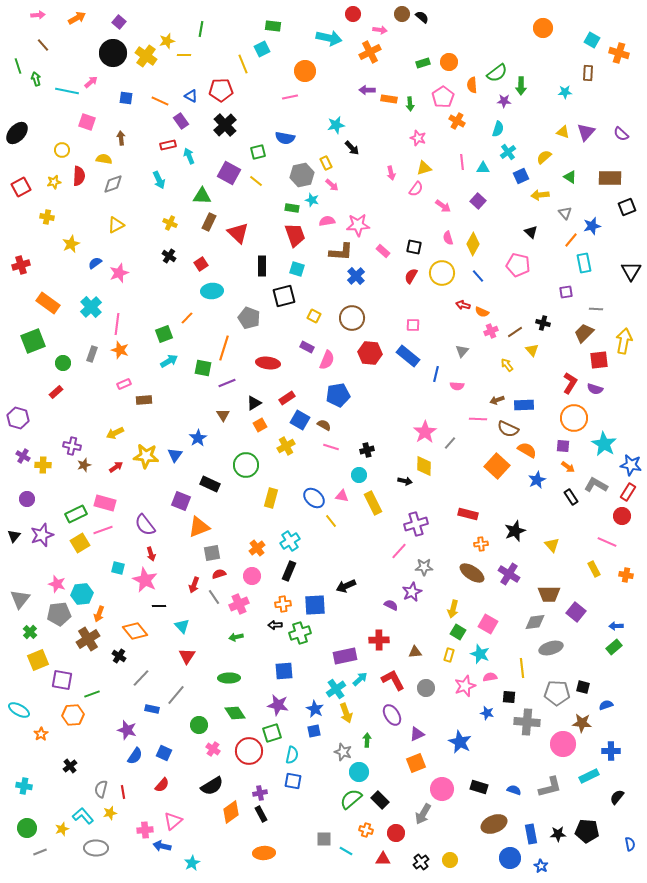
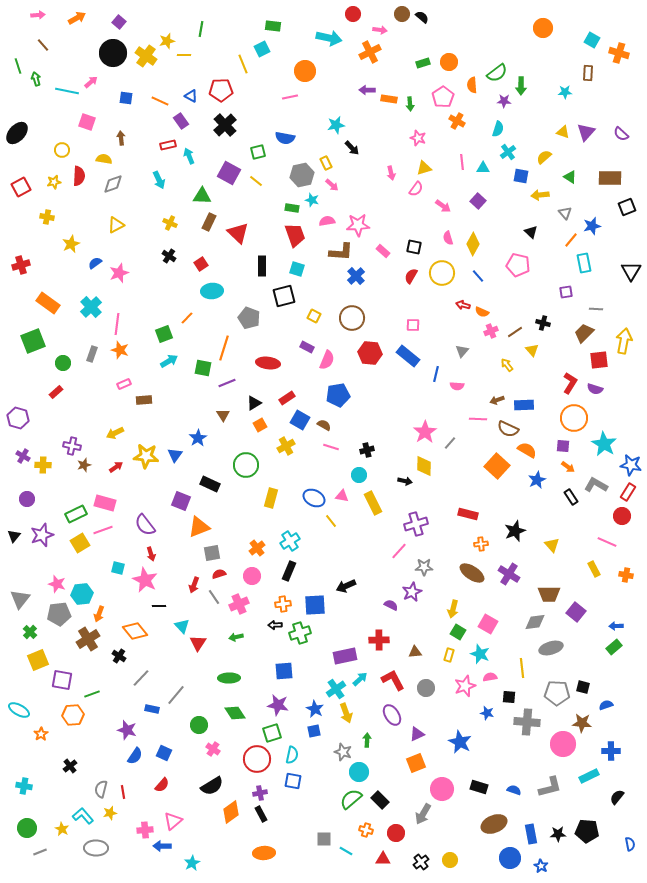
blue square at (521, 176): rotated 35 degrees clockwise
blue ellipse at (314, 498): rotated 15 degrees counterclockwise
red triangle at (187, 656): moved 11 px right, 13 px up
red circle at (249, 751): moved 8 px right, 8 px down
yellow star at (62, 829): rotated 24 degrees counterclockwise
blue arrow at (162, 846): rotated 12 degrees counterclockwise
